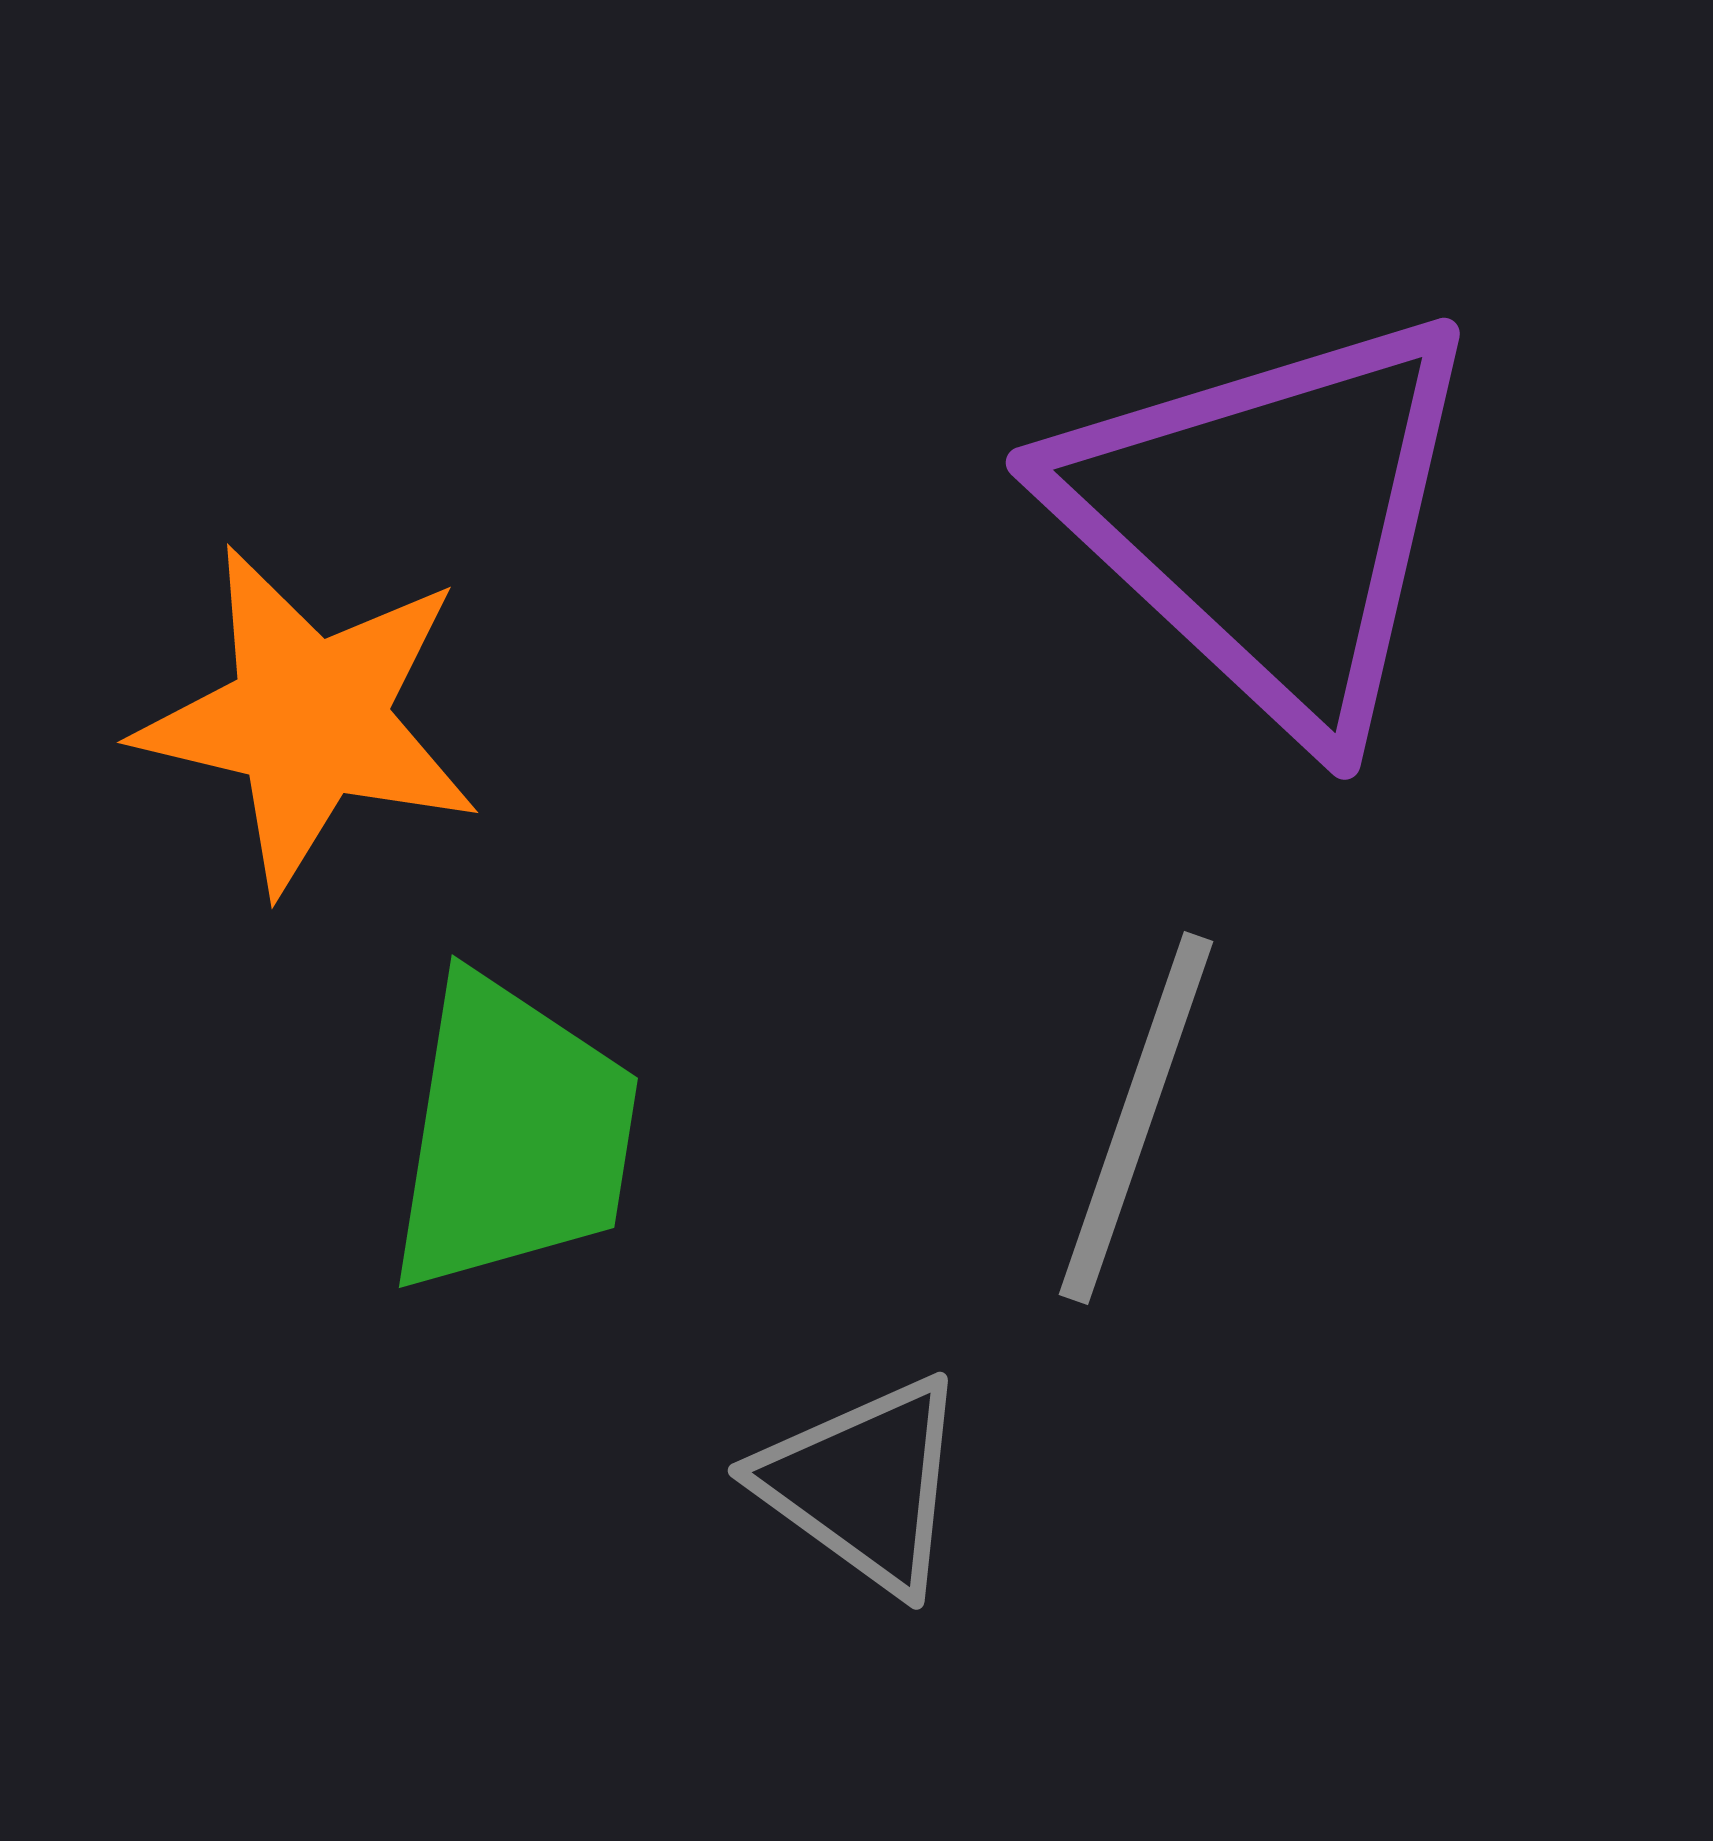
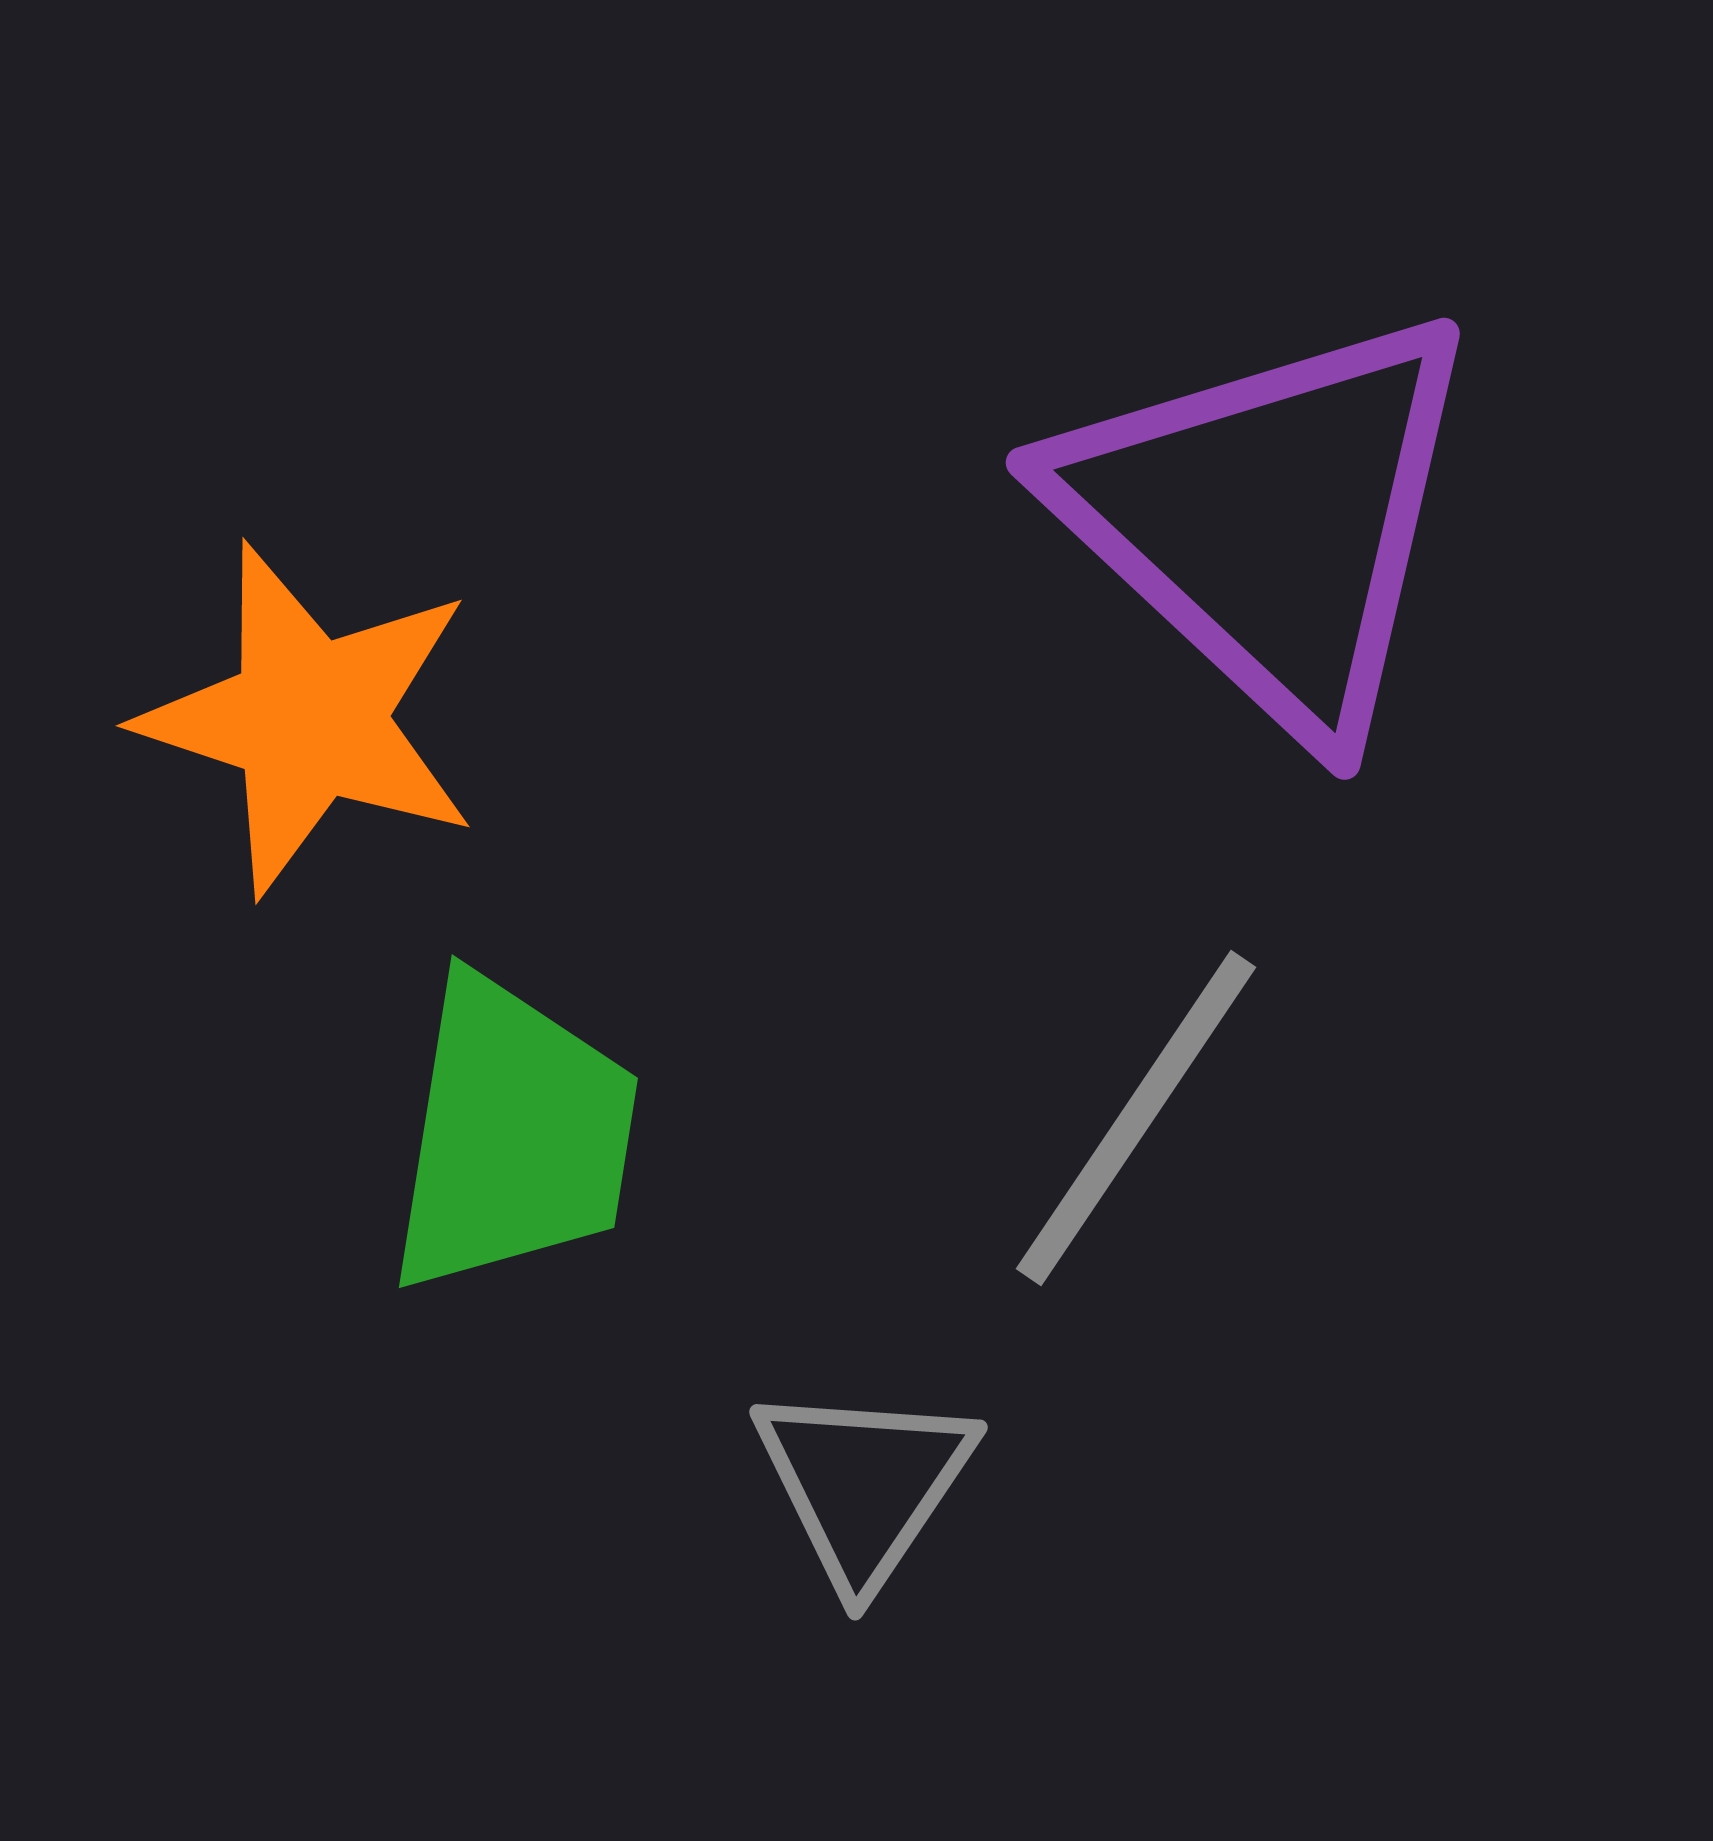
orange star: rotated 5 degrees clockwise
gray line: rotated 15 degrees clockwise
gray triangle: rotated 28 degrees clockwise
